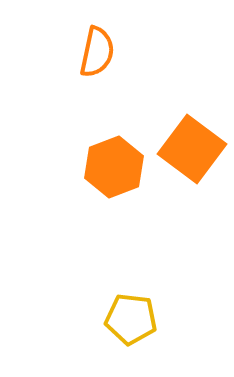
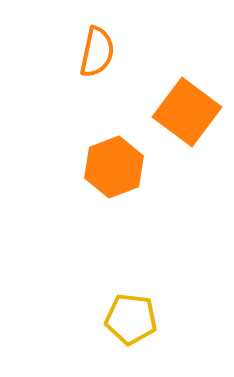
orange square: moved 5 px left, 37 px up
